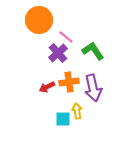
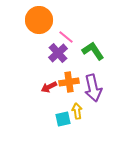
red arrow: moved 2 px right
cyan square: rotated 14 degrees counterclockwise
